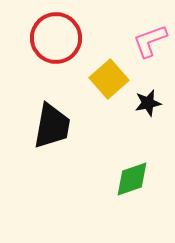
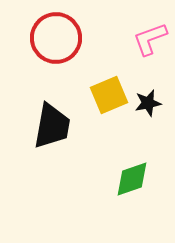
pink L-shape: moved 2 px up
yellow square: moved 16 px down; rotated 18 degrees clockwise
